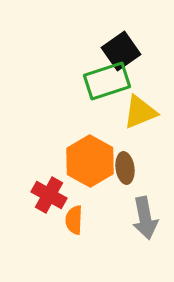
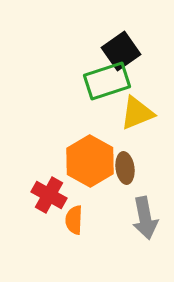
yellow triangle: moved 3 px left, 1 px down
